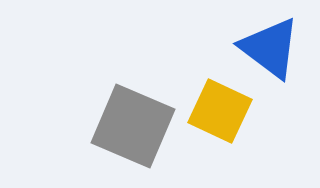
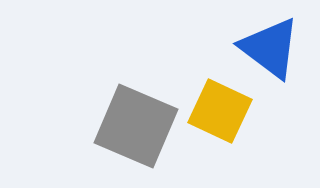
gray square: moved 3 px right
